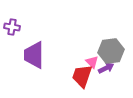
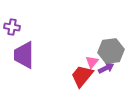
purple trapezoid: moved 10 px left
pink triangle: rotated 24 degrees clockwise
red trapezoid: rotated 20 degrees clockwise
